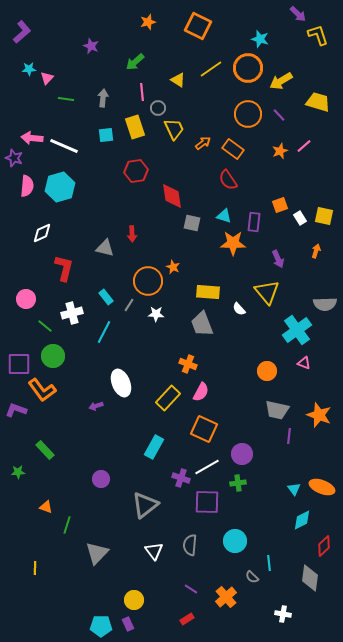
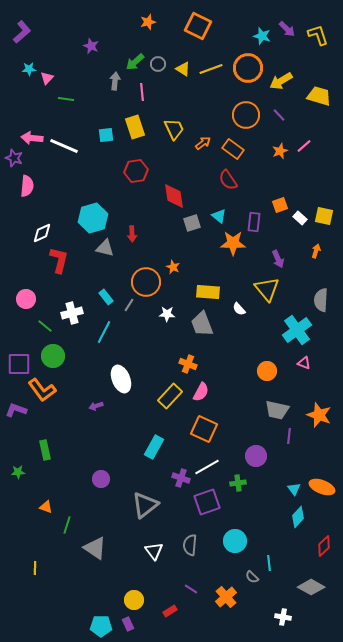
purple arrow at (298, 14): moved 11 px left, 15 px down
cyan star at (260, 39): moved 2 px right, 3 px up
yellow line at (211, 69): rotated 15 degrees clockwise
yellow triangle at (178, 80): moved 5 px right, 11 px up
gray arrow at (103, 98): moved 12 px right, 17 px up
yellow trapezoid at (318, 102): moved 1 px right, 6 px up
gray circle at (158, 108): moved 44 px up
orange circle at (248, 114): moved 2 px left, 1 px down
cyan hexagon at (60, 187): moved 33 px right, 31 px down
red diamond at (172, 196): moved 2 px right
cyan triangle at (224, 216): moved 5 px left; rotated 21 degrees clockwise
white rectangle at (300, 218): rotated 16 degrees counterclockwise
gray square at (192, 223): rotated 30 degrees counterclockwise
red L-shape at (64, 268): moved 5 px left, 8 px up
orange circle at (148, 281): moved 2 px left, 1 px down
yellow triangle at (267, 292): moved 3 px up
gray semicircle at (325, 304): moved 4 px left, 4 px up; rotated 95 degrees clockwise
white star at (156, 314): moved 11 px right
white ellipse at (121, 383): moved 4 px up
yellow rectangle at (168, 398): moved 2 px right, 2 px up
green rectangle at (45, 450): rotated 30 degrees clockwise
purple circle at (242, 454): moved 14 px right, 2 px down
purple square at (207, 502): rotated 20 degrees counterclockwise
cyan diamond at (302, 520): moved 4 px left, 3 px up; rotated 20 degrees counterclockwise
gray triangle at (97, 553): moved 2 px left, 5 px up; rotated 40 degrees counterclockwise
gray diamond at (310, 578): moved 1 px right, 9 px down; rotated 68 degrees counterclockwise
white cross at (283, 614): moved 3 px down
red rectangle at (187, 619): moved 17 px left, 8 px up
